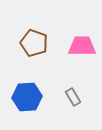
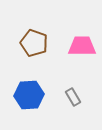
blue hexagon: moved 2 px right, 2 px up
